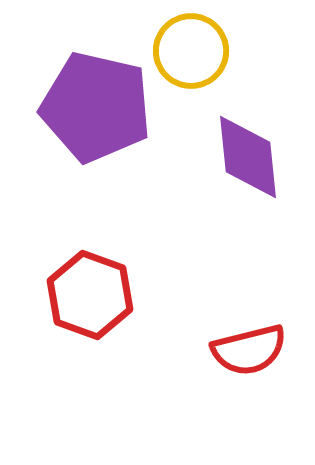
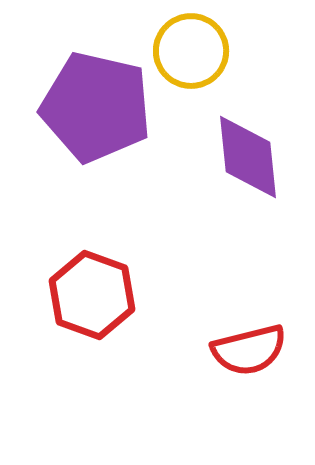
red hexagon: moved 2 px right
